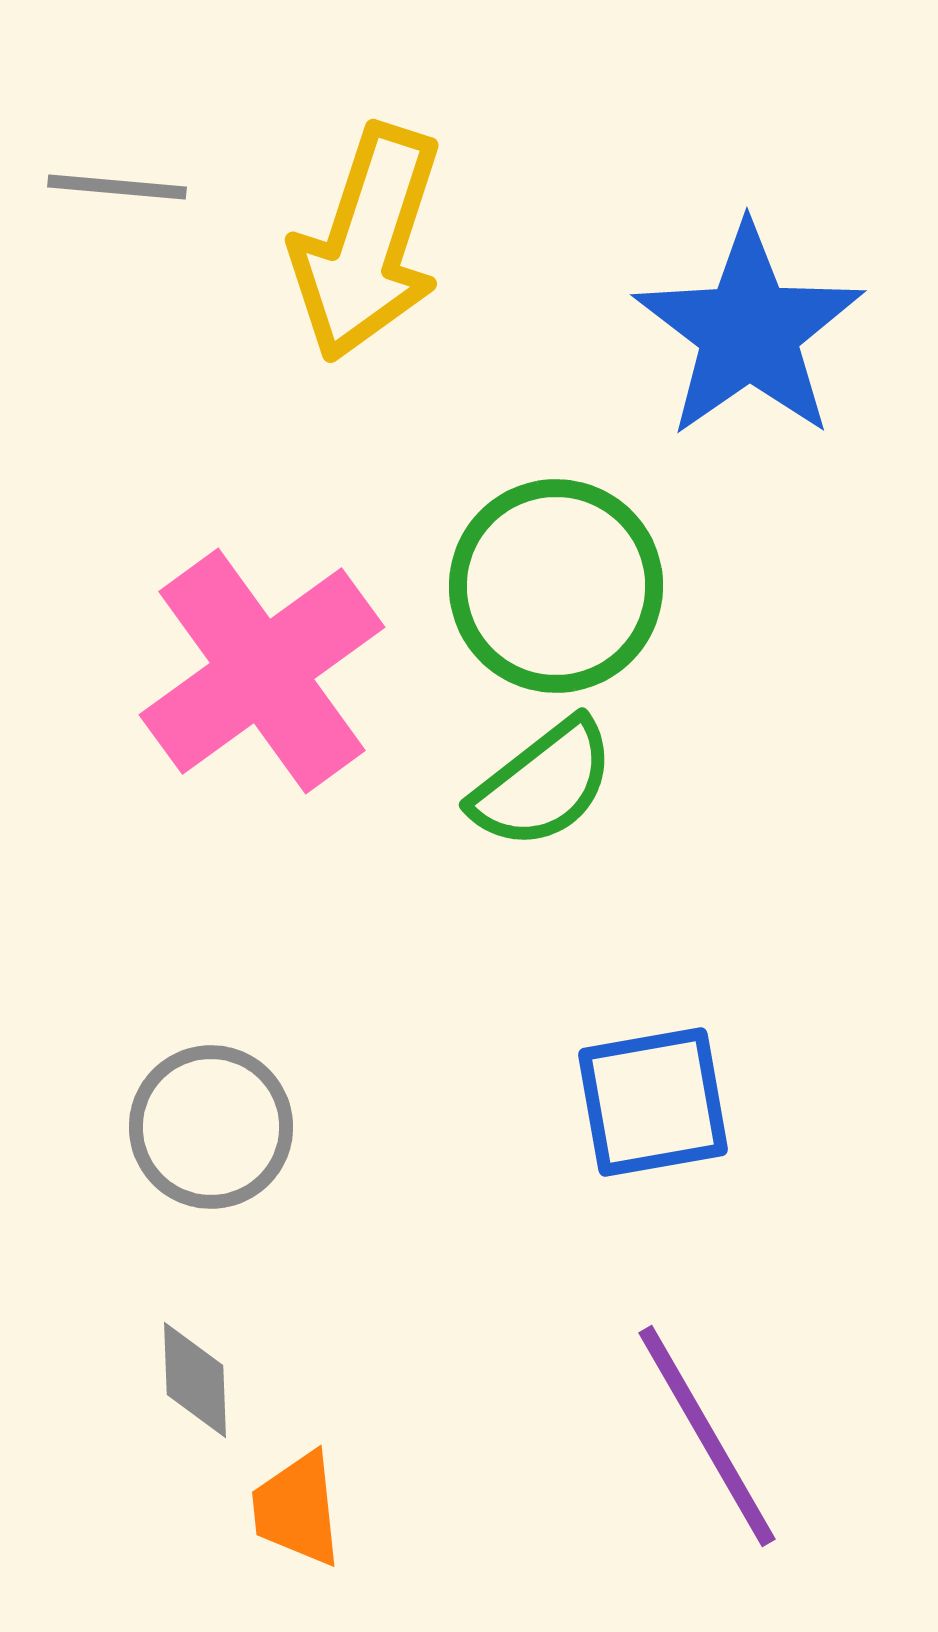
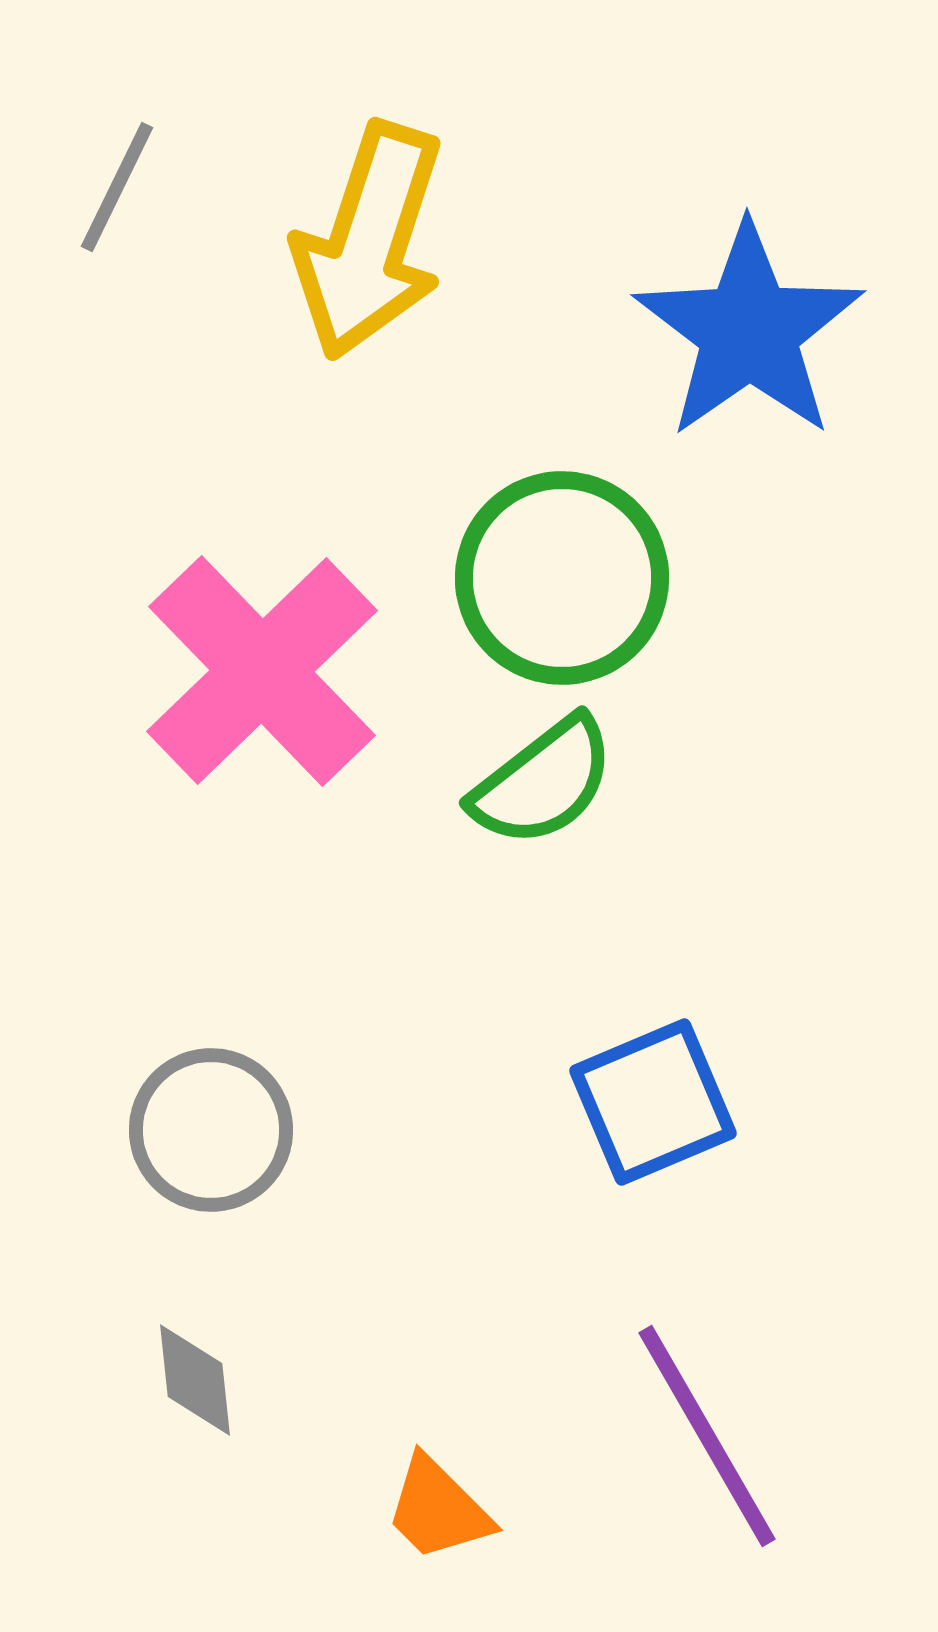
gray line: rotated 69 degrees counterclockwise
yellow arrow: moved 2 px right, 2 px up
green circle: moved 6 px right, 8 px up
pink cross: rotated 8 degrees counterclockwise
green semicircle: moved 2 px up
blue square: rotated 13 degrees counterclockwise
gray circle: moved 3 px down
gray diamond: rotated 4 degrees counterclockwise
orange trapezoid: moved 141 px right; rotated 39 degrees counterclockwise
